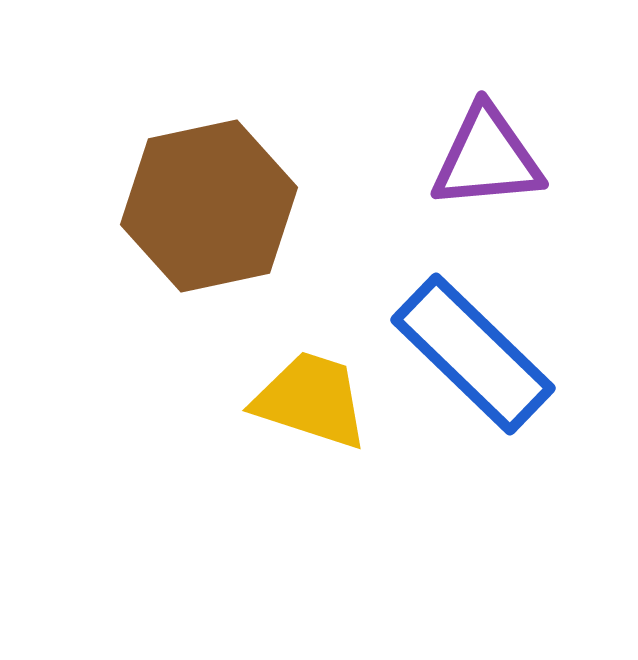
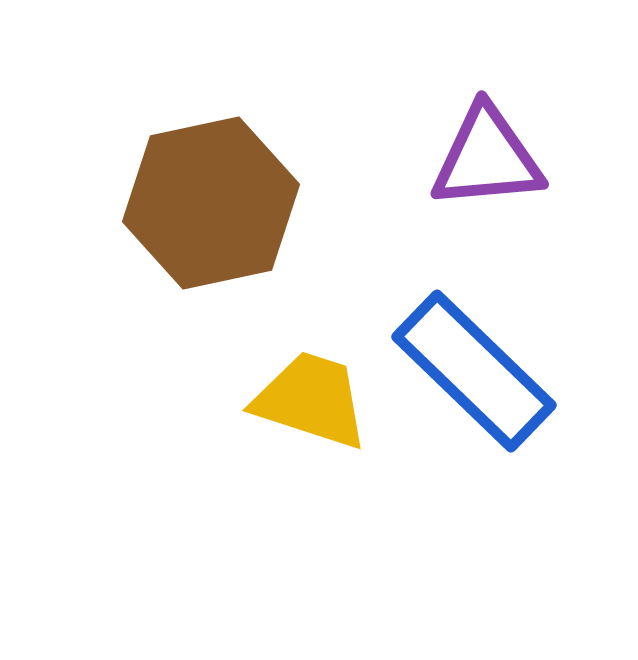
brown hexagon: moved 2 px right, 3 px up
blue rectangle: moved 1 px right, 17 px down
